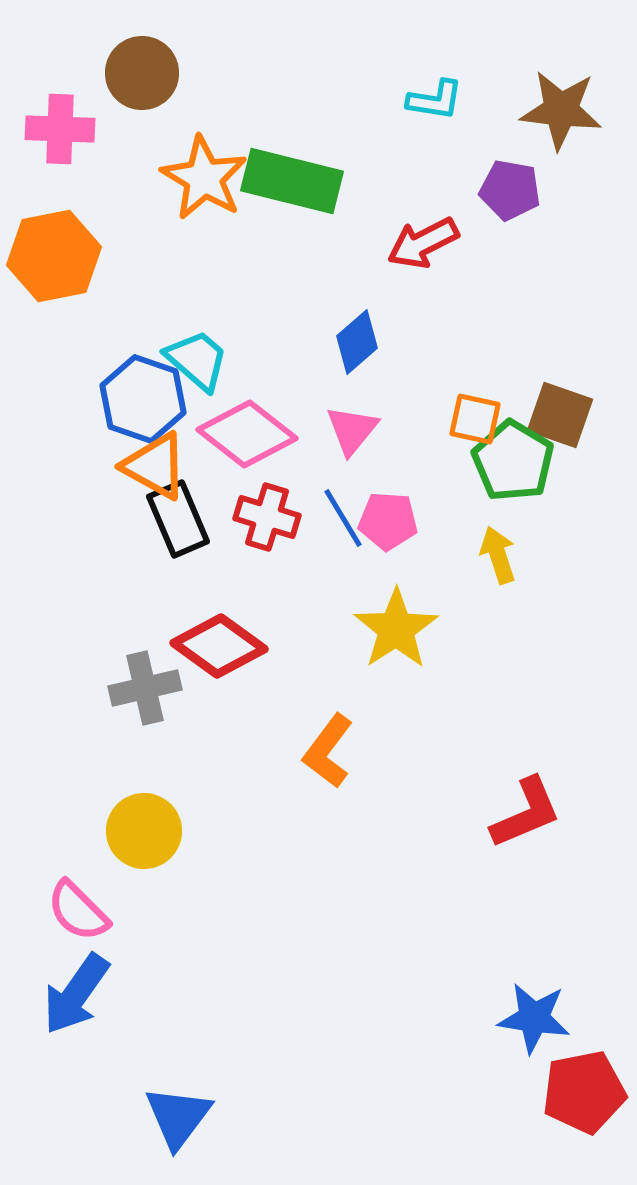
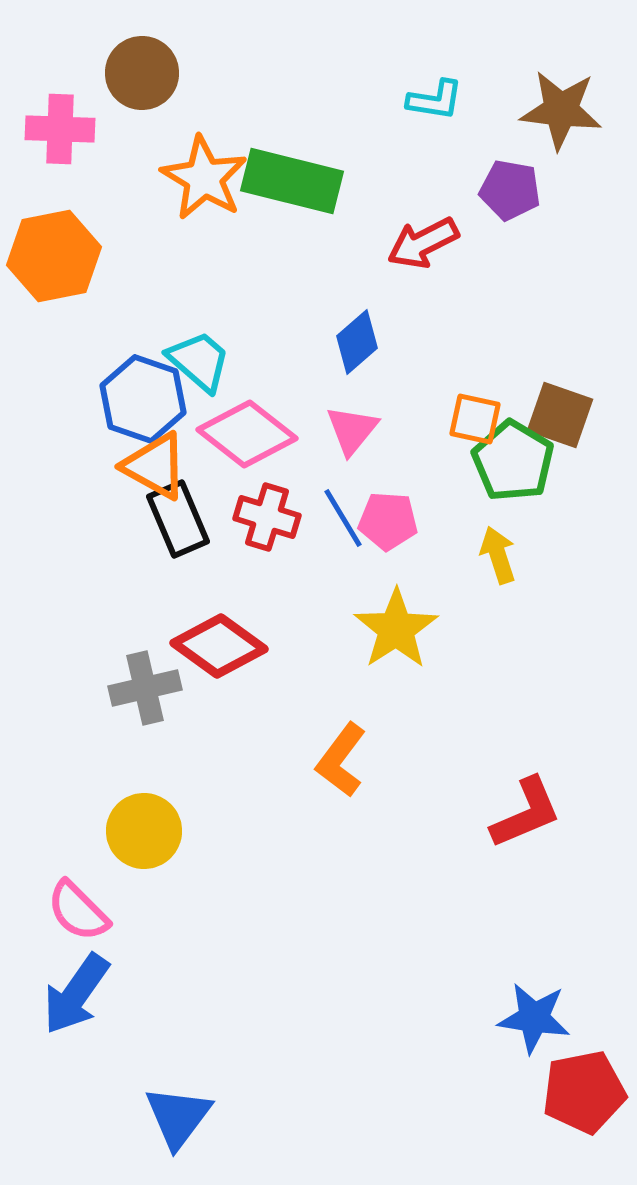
cyan trapezoid: moved 2 px right, 1 px down
orange L-shape: moved 13 px right, 9 px down
